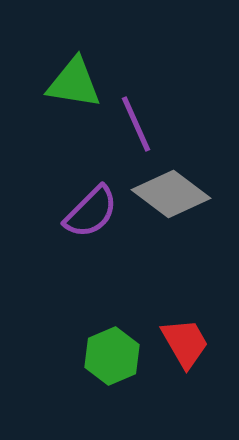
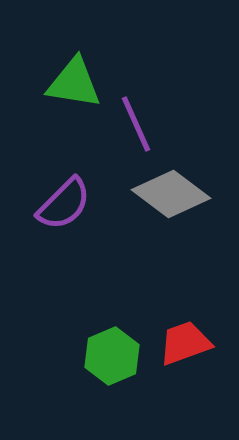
purple semicircle: moved 27 px left, 8 px up
red trapezoid: rotated 80 degrees counterclockwise
